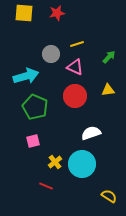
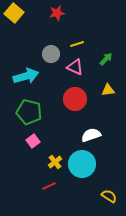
yellow square: moved 10 px left; rotated 36 degrees clockwise
green arrow: moved 3 px left, 2 px down
red circle: moved 3 px down
green pentagon: moved 6 px left, 5 px down; rotated 10 degrees counterclockwise
white semicircle: moved 2 px down
pink square: rotated 24 degrees counterclockwise
red line: moved 3 px right; rotated 48 degrees counterclockwise
